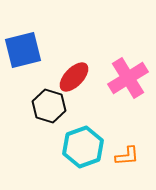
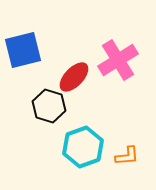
pink cross: moved 10 px left, 18 px up
